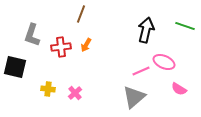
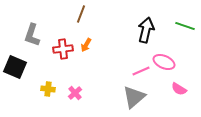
red cross: moved 2 px right, 2 px down
black square: rotated 10 degrees clockwise
